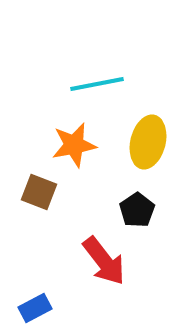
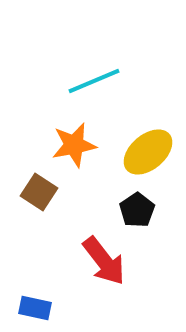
cyan line: moved 3 px left, 3 px up; rotated 12 degrees counterclockwise
yellow ellipse: moved 10 px down; rotated 36 degrees clockwise
brown square: rotated 12 degrees clockwise
blue rectangle: rotated 40 degrees clockwise
